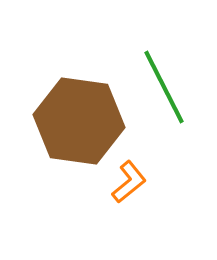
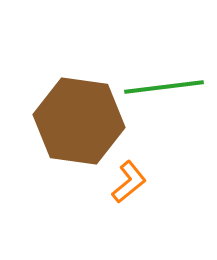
green line: rotated 70 degrees counterclockwise
